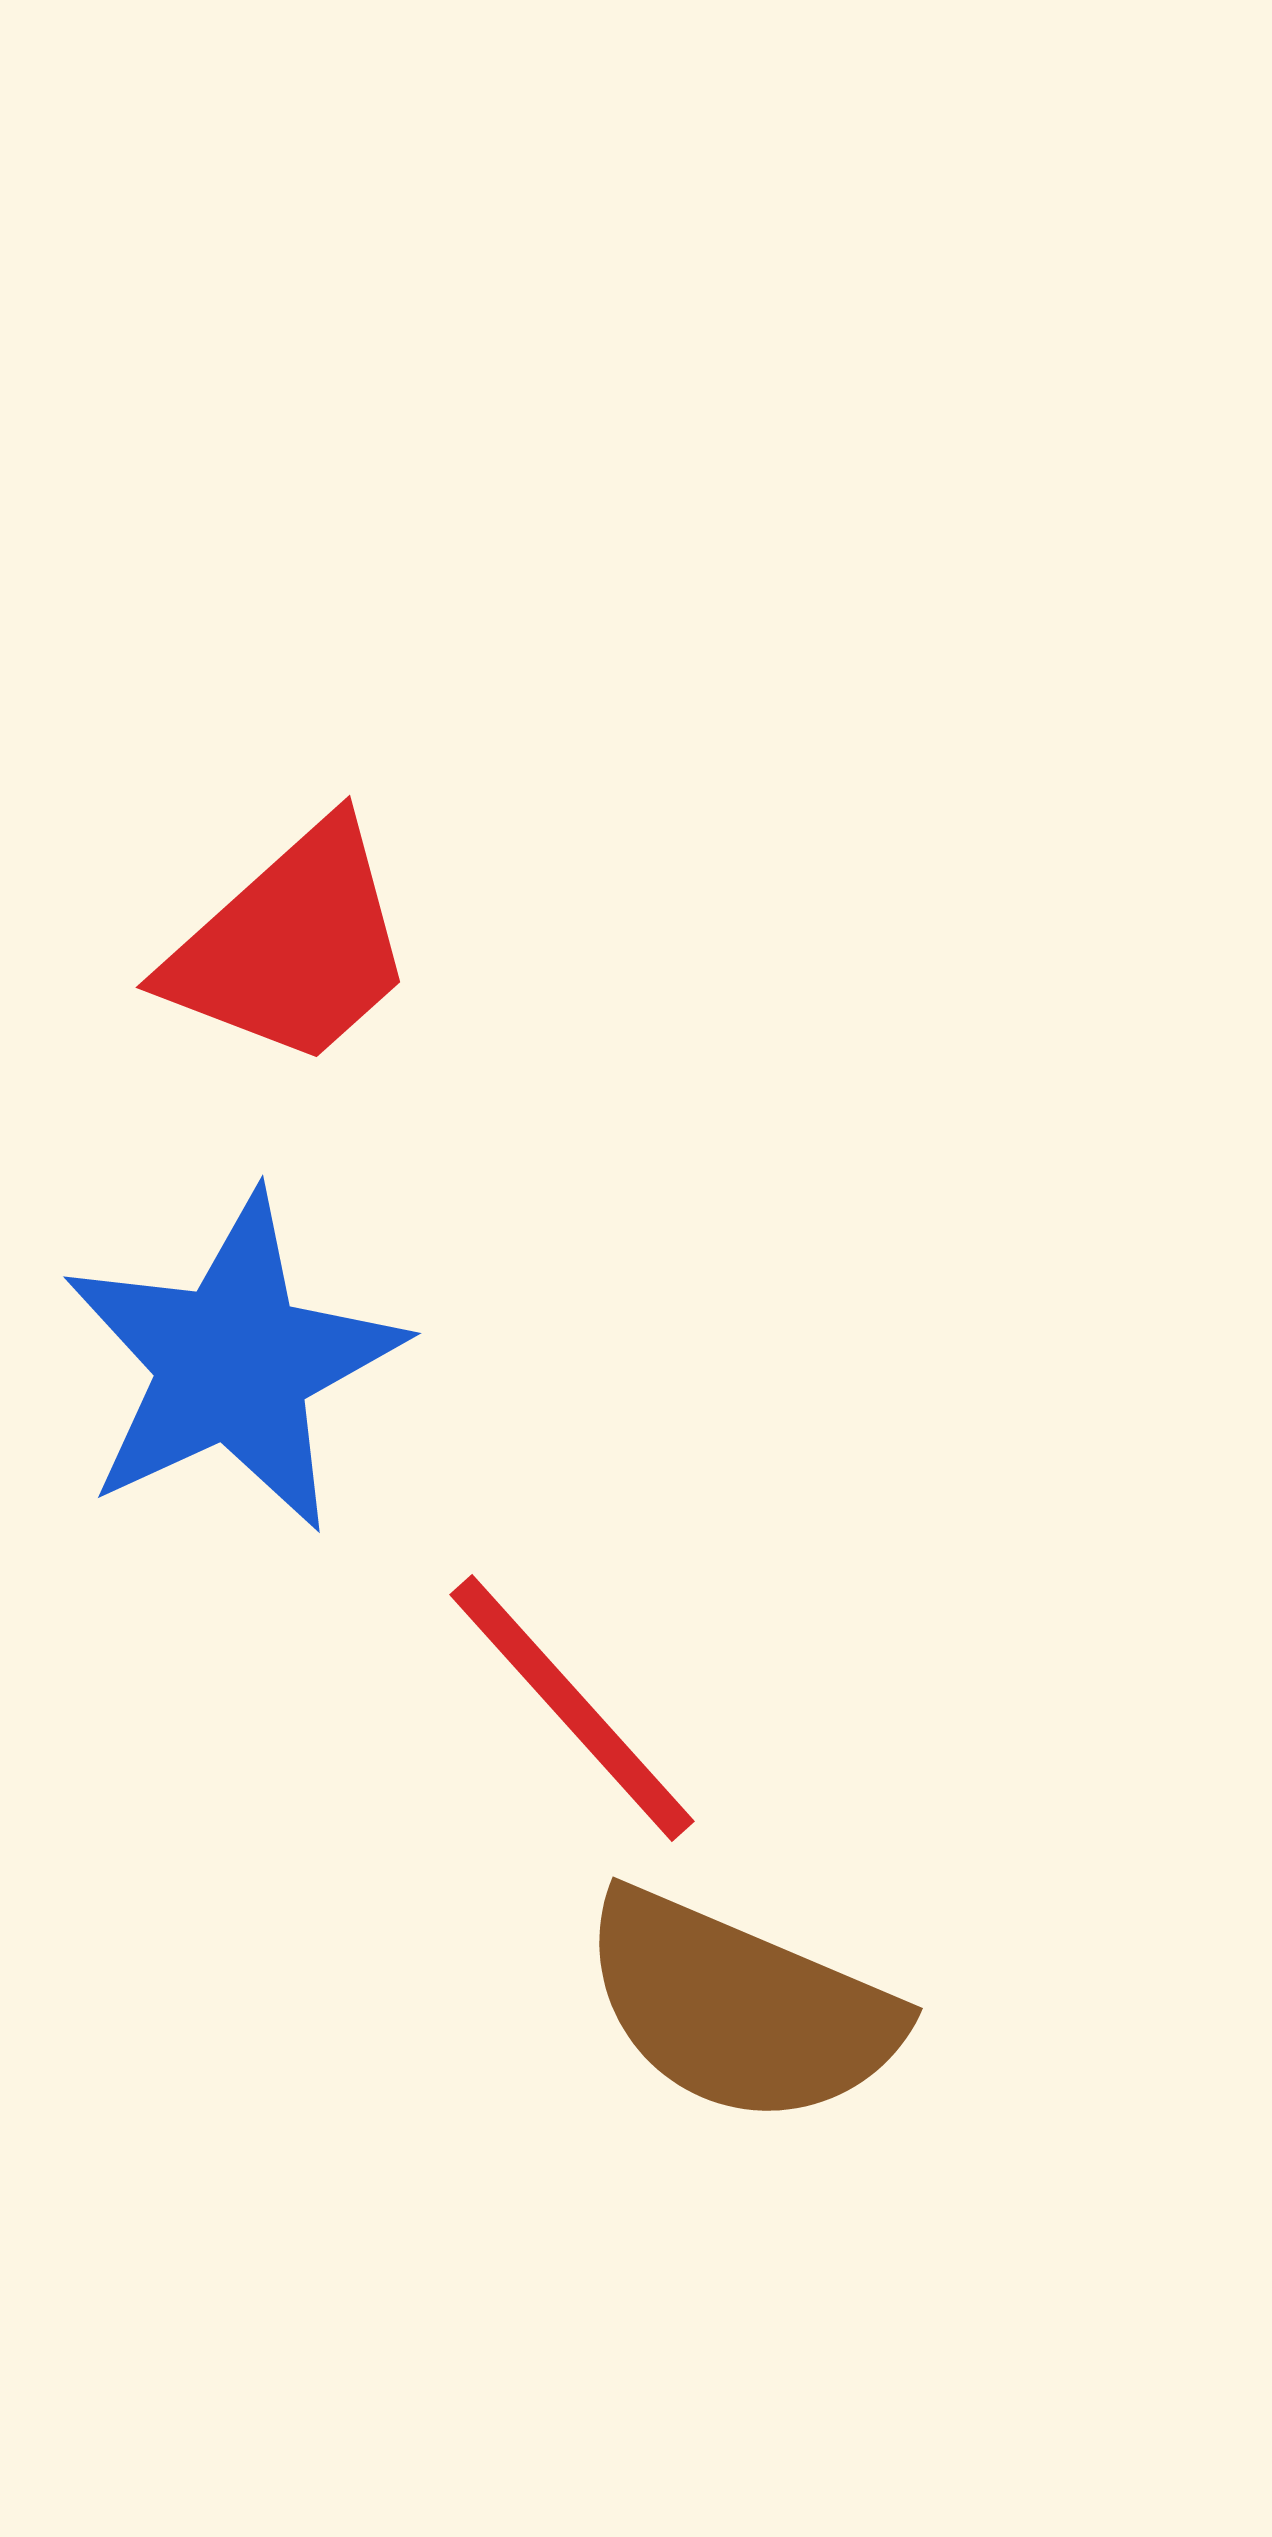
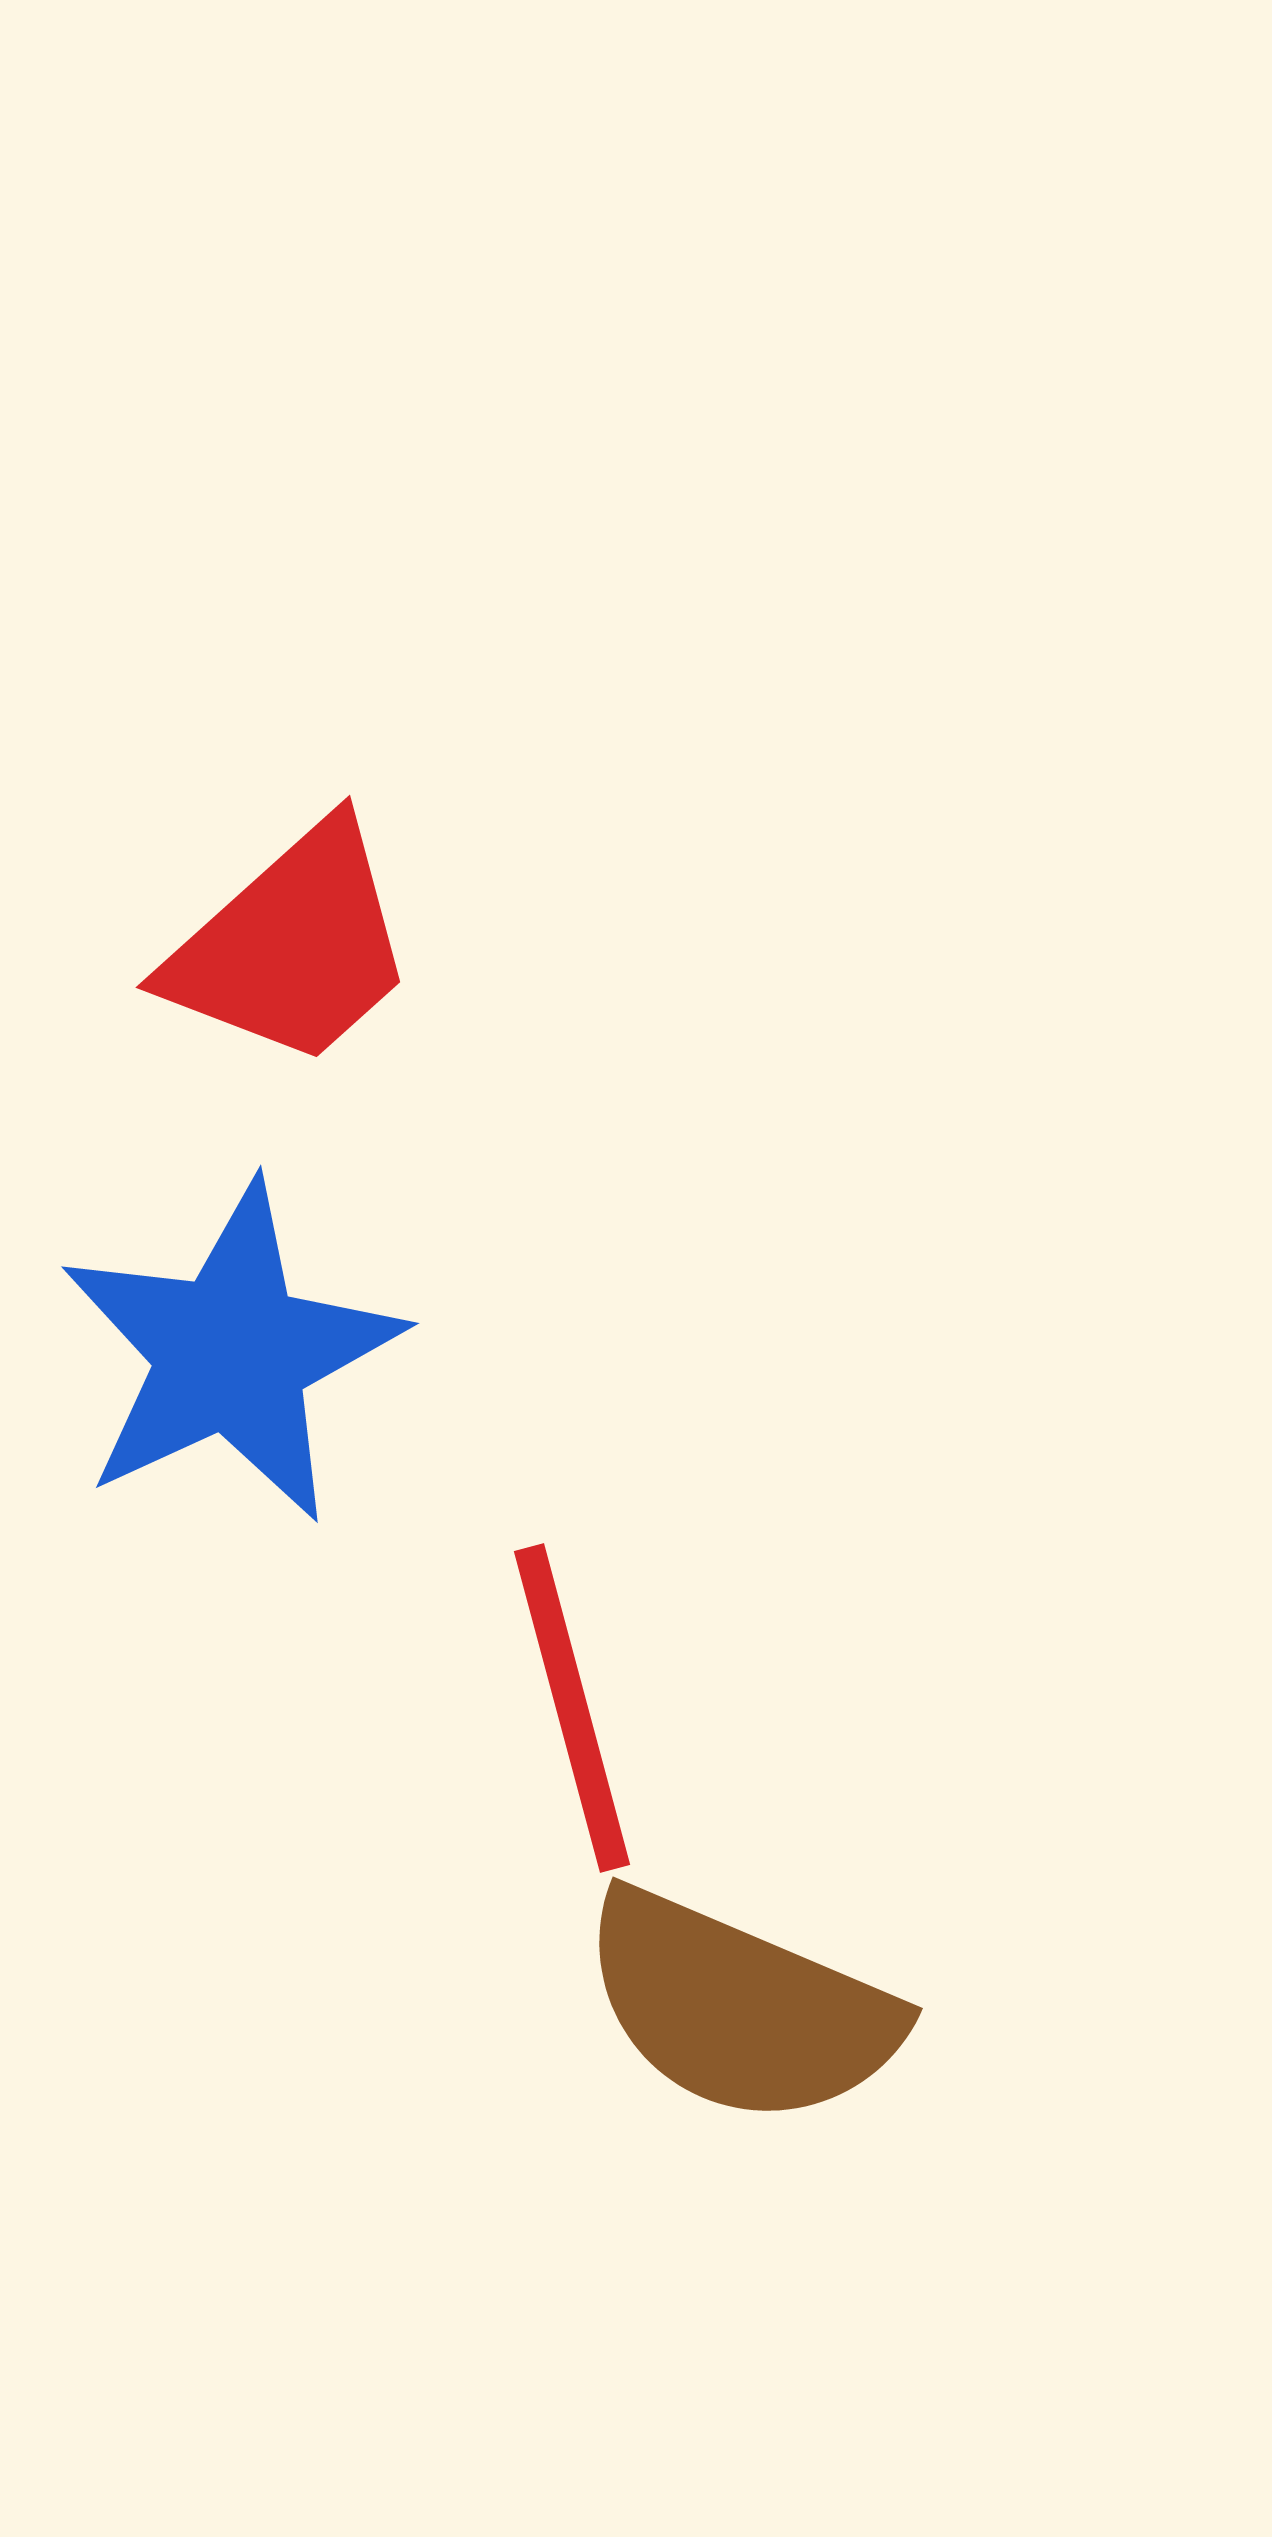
blue star: moved 2 px left, 10 px up
red line: rotated 27 degrees clockwise
